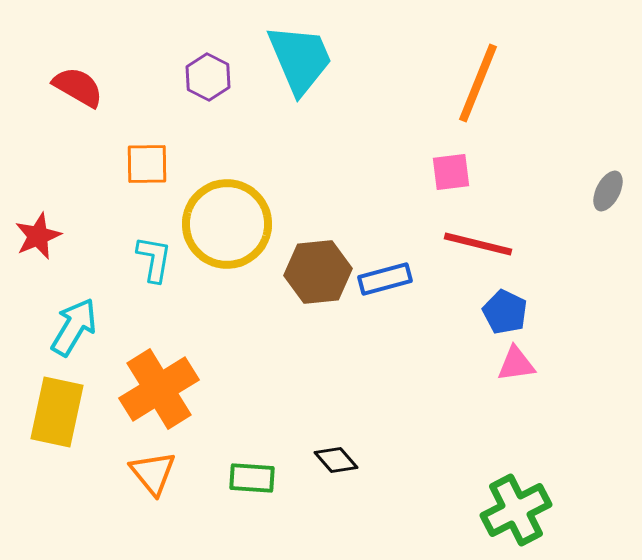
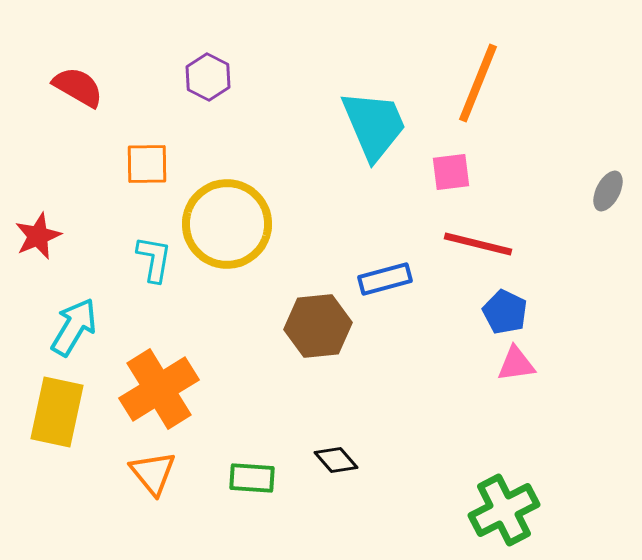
cyan trapezoid: moved 74 px right, 66 px down
brown hexagon: moved 54 px down
green cross: moved 12 px left
